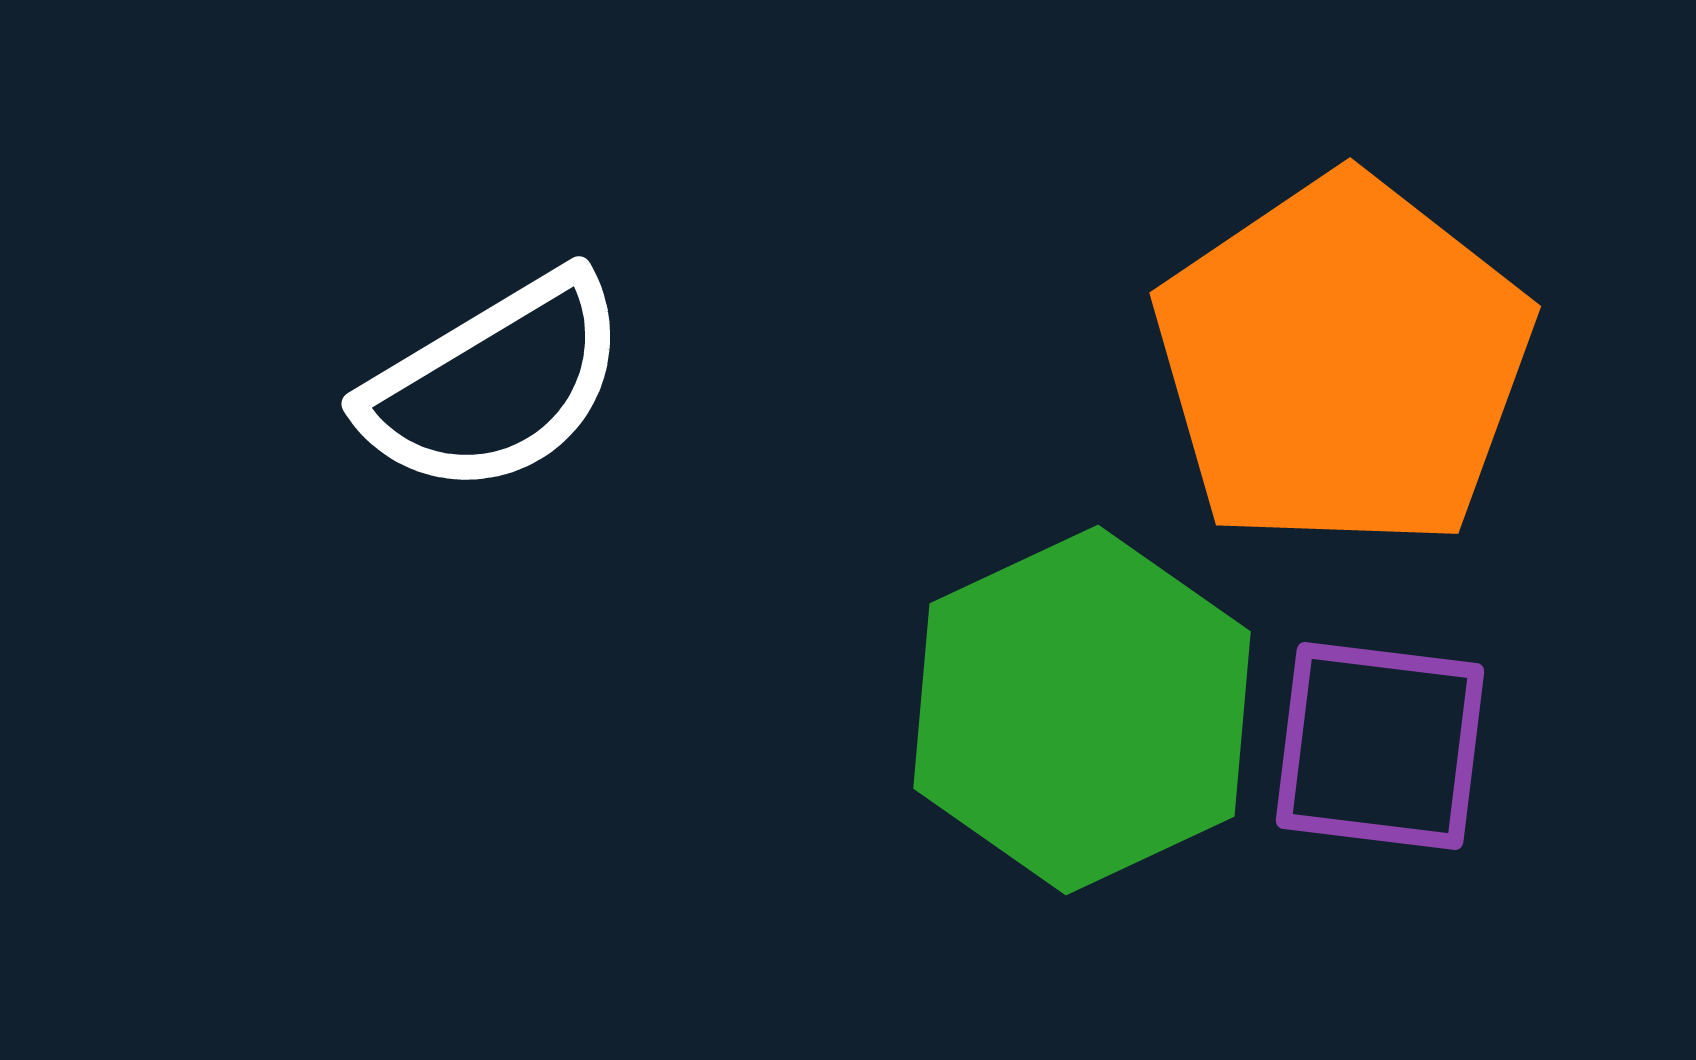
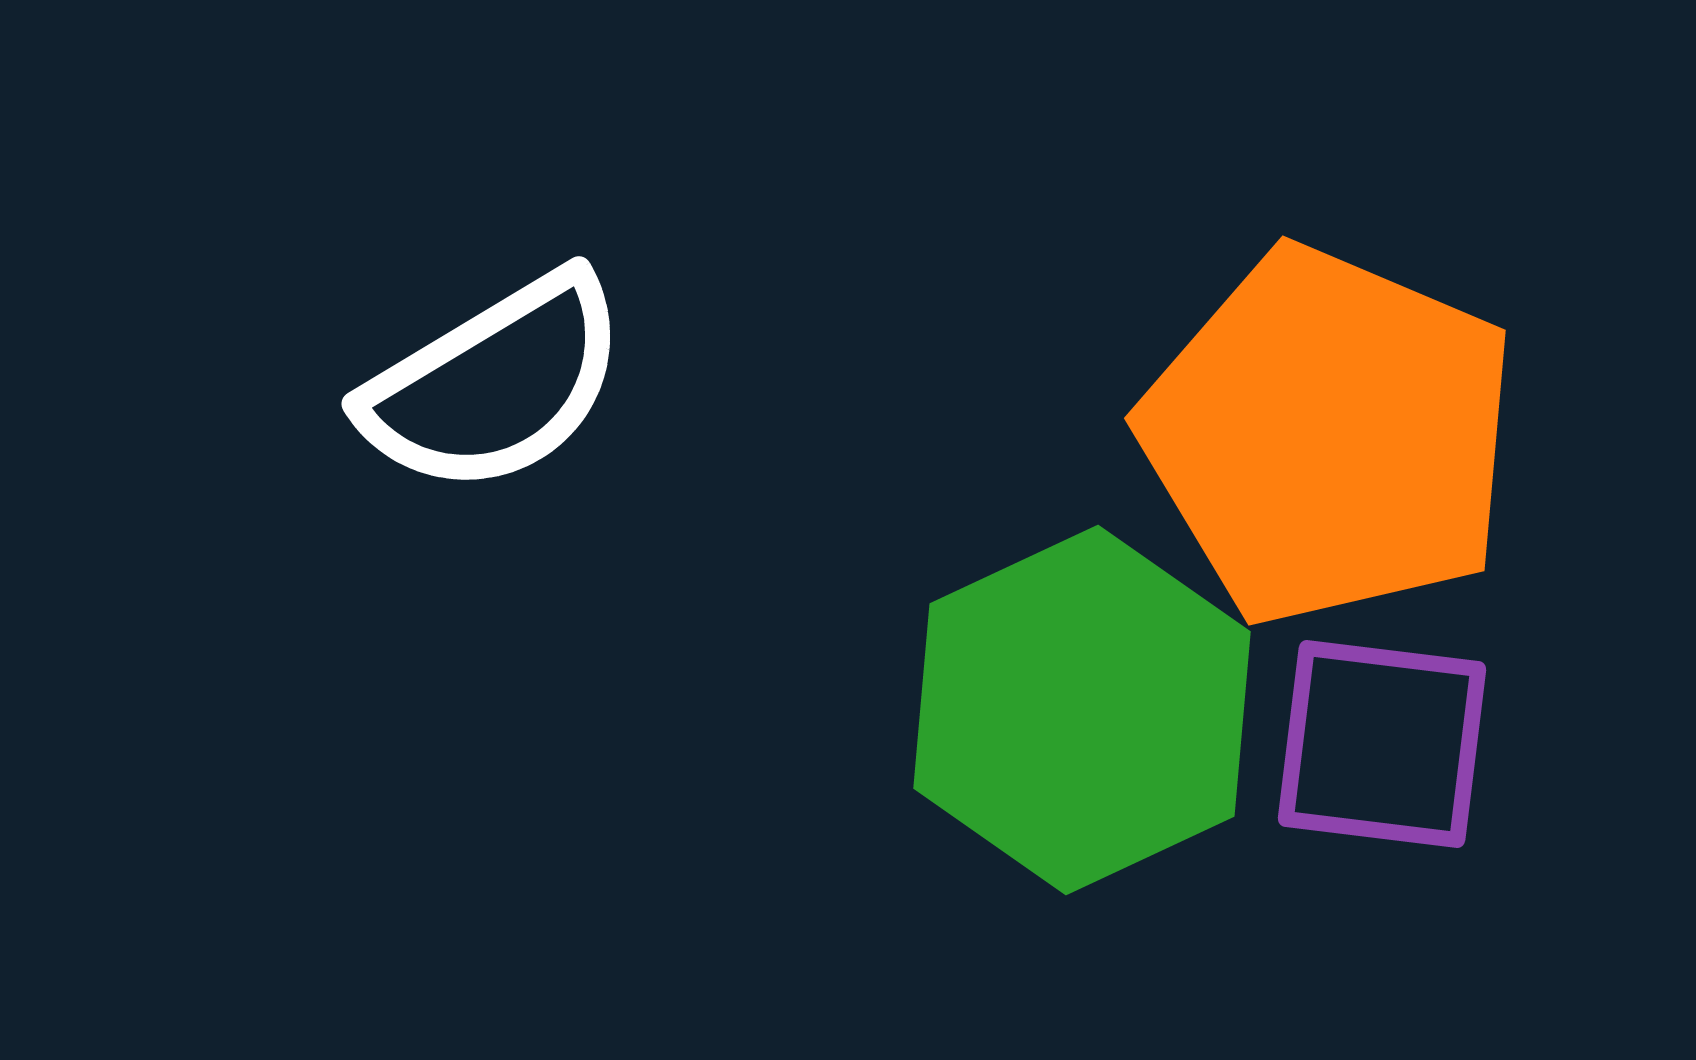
orange pentagon: moved 14 px left, 73 px down; rotated 15 degrees counterclockwise
purple square: moved 2 px right, 2 px up
